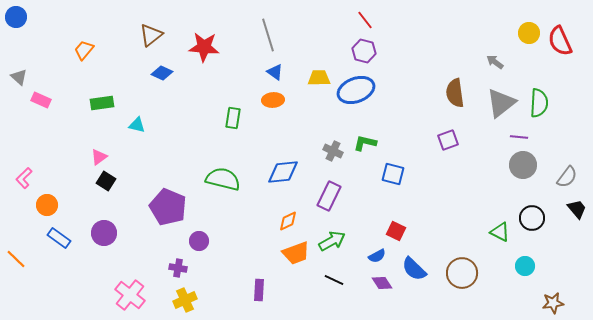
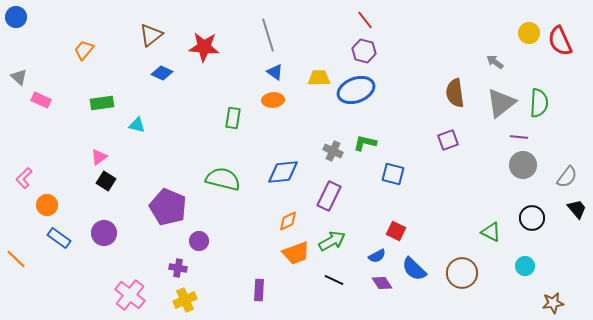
green triangle at (500, 232): moved 9 px left
